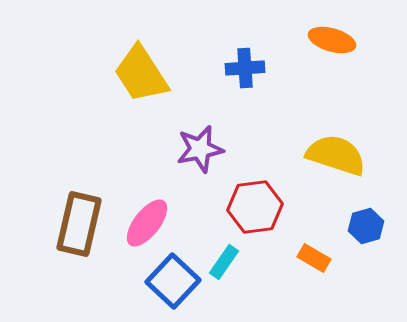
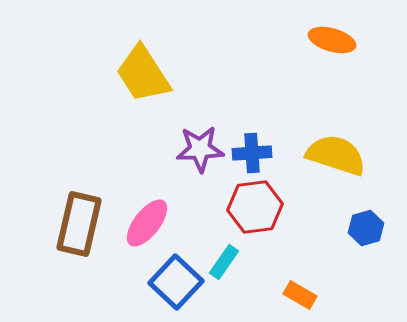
blue cross: moved 7 px right, 85 px down
yellow trapezoid: moved 2 px right
purple star: rotated 9 degrees clockwise
blue hexagon: moved 2 px down
orange rectangle: moved 14 px left, 37 px down
blue square: moved 3 px right, 1 px down
